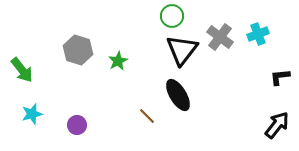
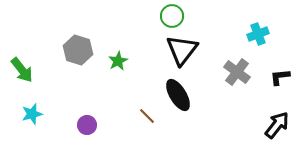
gray cross: moved 17 px right, 35 px down
purple circle: moved 10 px right
